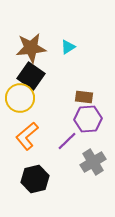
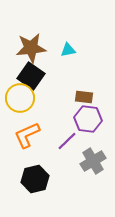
cyan triangle: moved 3 px down; rotated 21 degrees clockwise
purple hexagon: rotated 12 degrees clockwise
orange L-shape: moved 1 px up; rotated 16 degrees clockwise
gray cross: moved 1 px up
